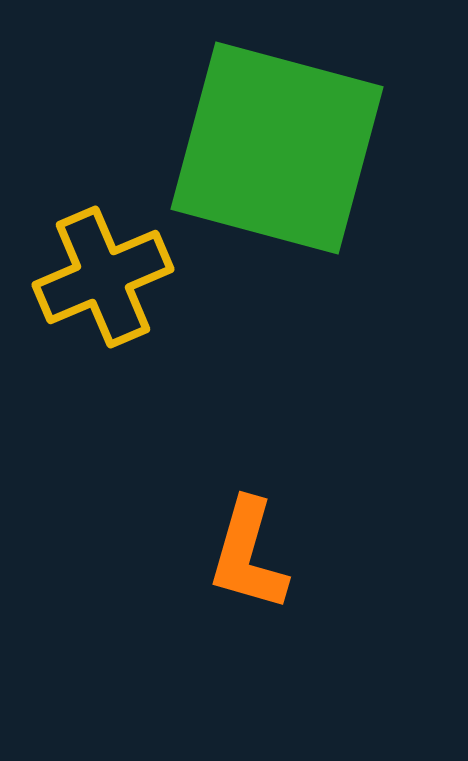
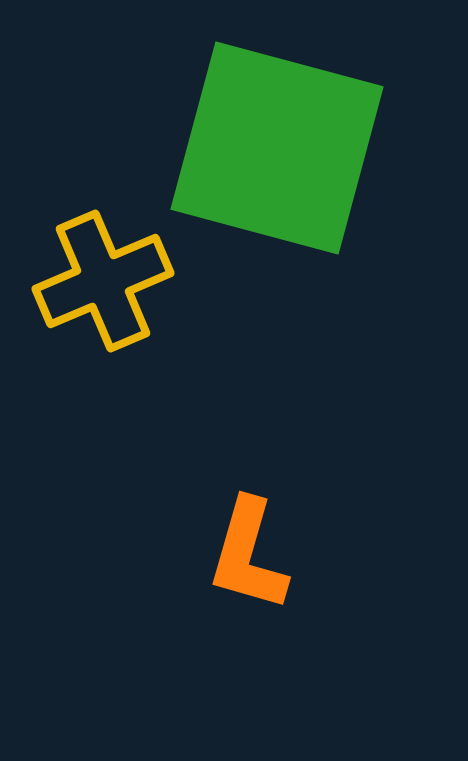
yellow cross: moved 4 px down
